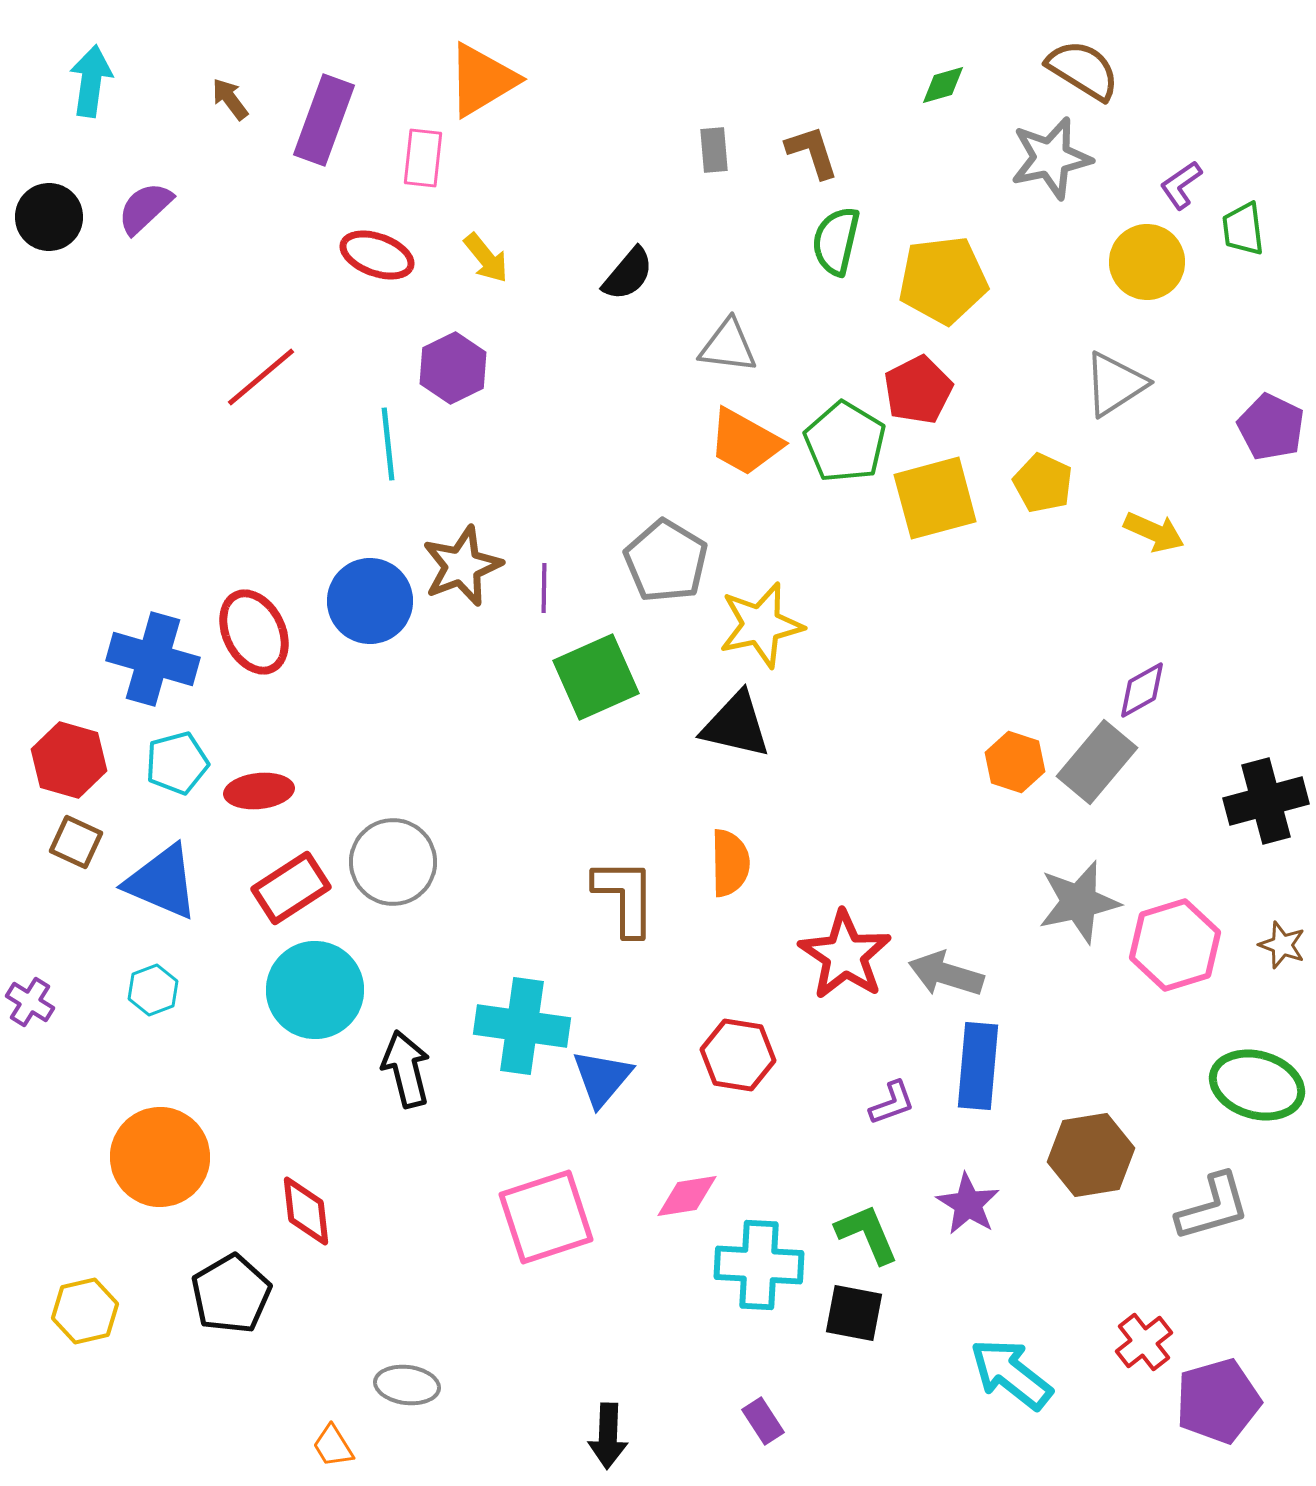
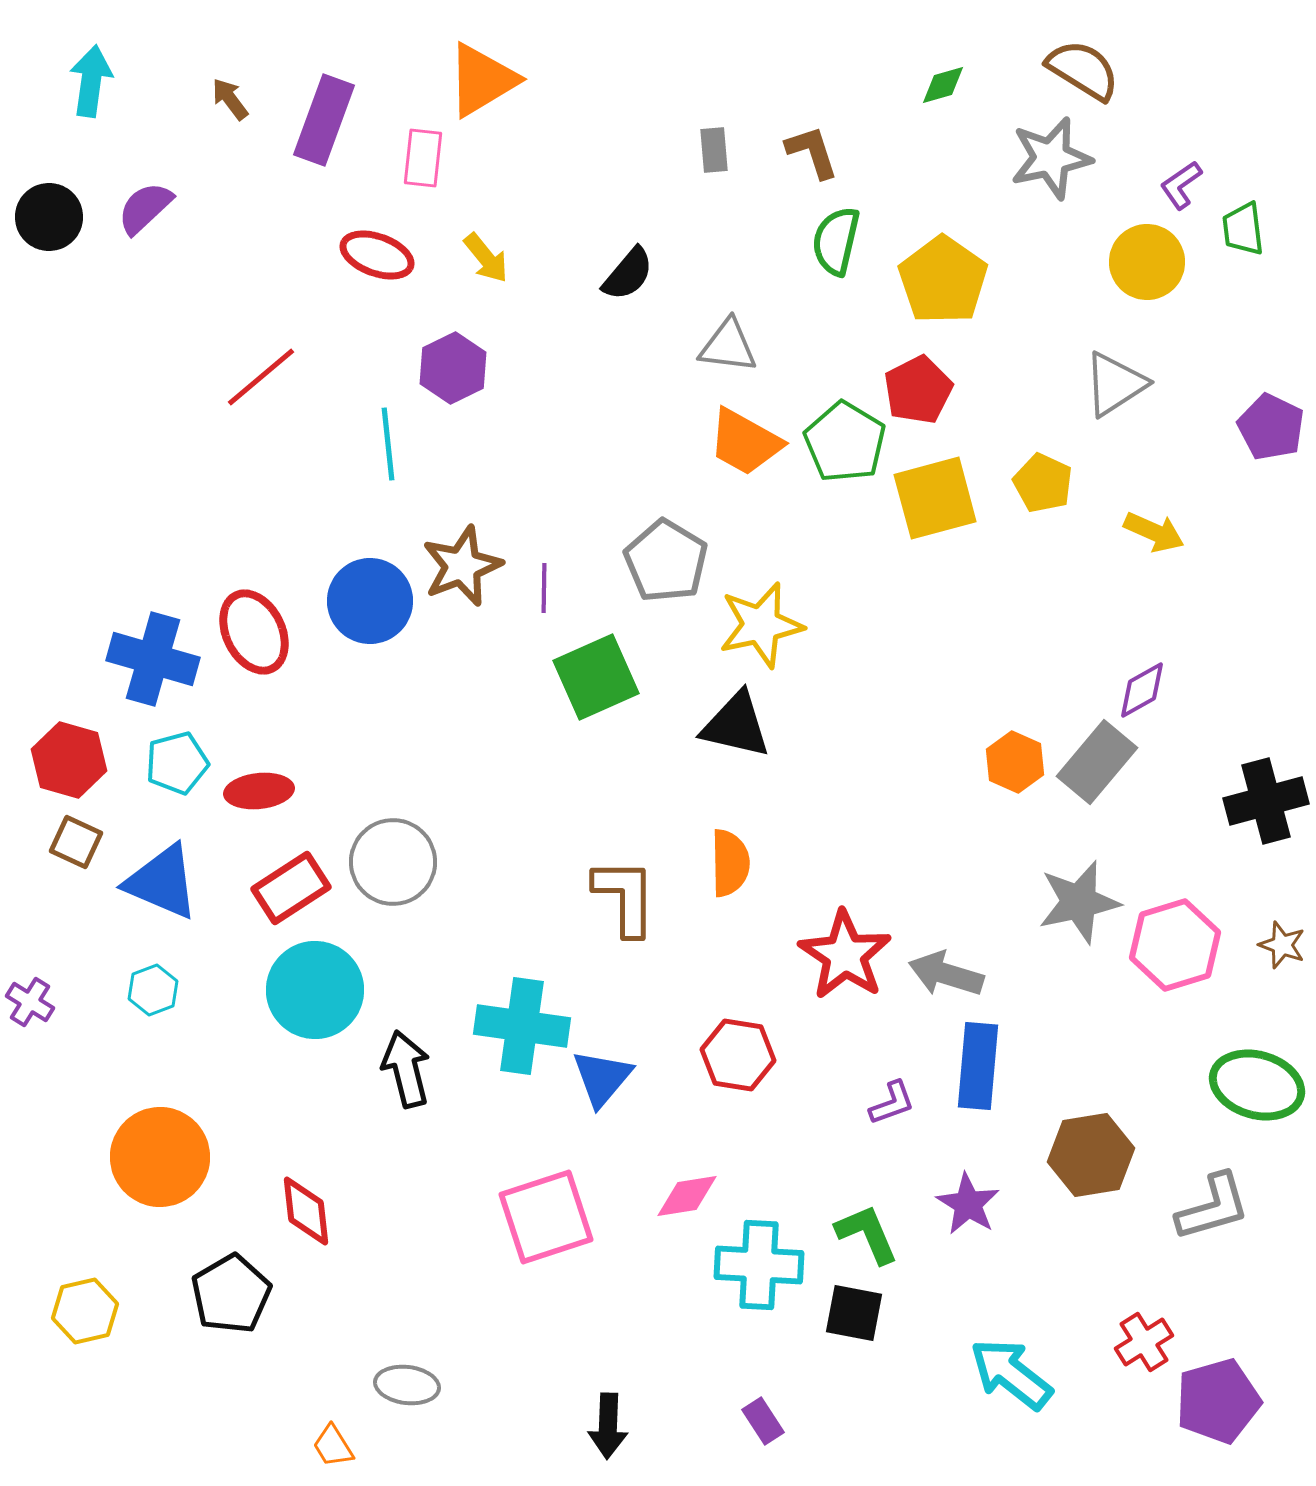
yellow pentagon at (943, 280): rotated 30 degrees counterclockwise
orange hexagon at (1015, 762): rotated 6 degrees clockwise
red cross at (1144, 1342): rotated 6 degrees clockwise
black arrow at (608, 1436): moved 10 px up
